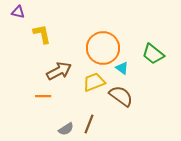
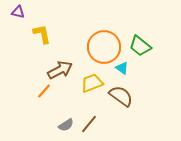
orange circle: moved 1 px right, 1 px up
green trapezoid: moved 13 px left, 8 px up
brown arrow: moved 1 px right, 1 px up
yellow trapezoid: moved 2 px left, 1 px down
orange line: moved 1 px right, 5 px up; rotated 49 degrees counterclockwise
brown line: rotated 18 degrees clockwise
gray semicircle: moved 4 px up
